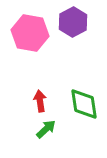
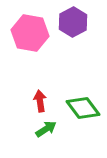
green diamond: moved 1 px left, 4 px down; rotated 28 degrees counterclockwise
green arrow: rotated 10 degrees clockwise
